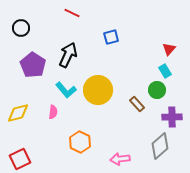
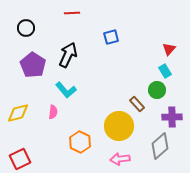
red line: rotated 28 degrees counterclockwise
black circle: moved 5 px right
yellow circle: moved 21 px right, 36 px down
